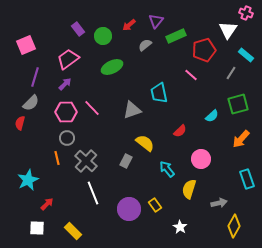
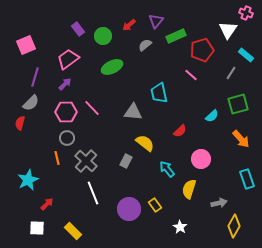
red pentagon at (204, 50): moved 2 px left
gray triangle at (132, 110): moved 1 px right, 2 px down; rotated 24 degrees clockwise
orange arrow at (241, 139): rotated 84 degrees counterclockwise
